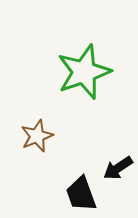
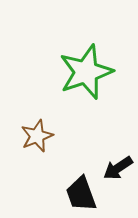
green star: moved 2 px right
